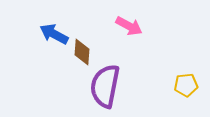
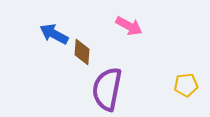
purple semicircle: moved 2 px right, 3 px down
